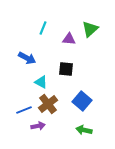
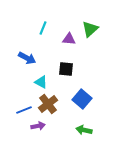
blue square: moved 2 px up
